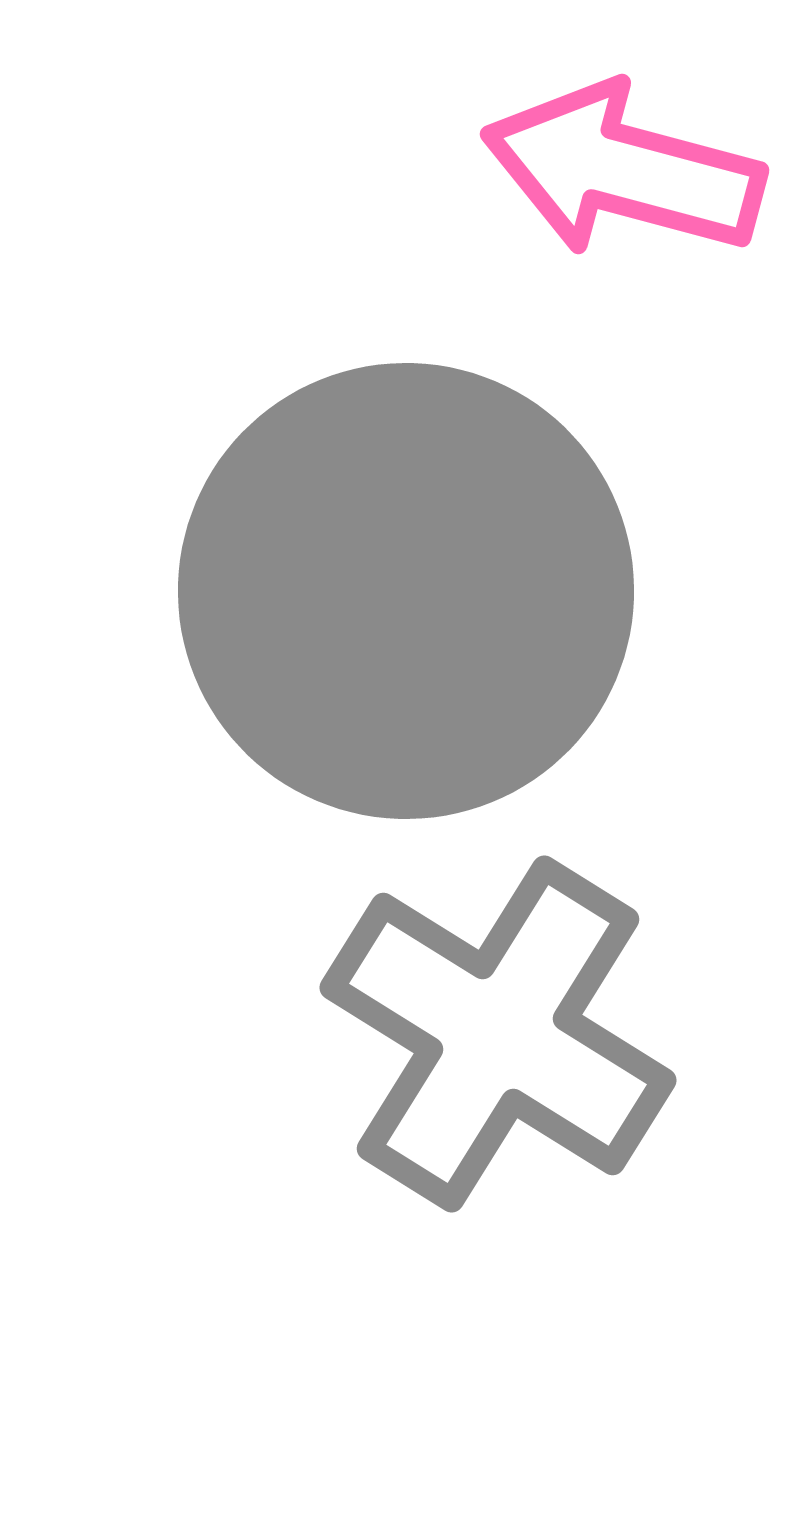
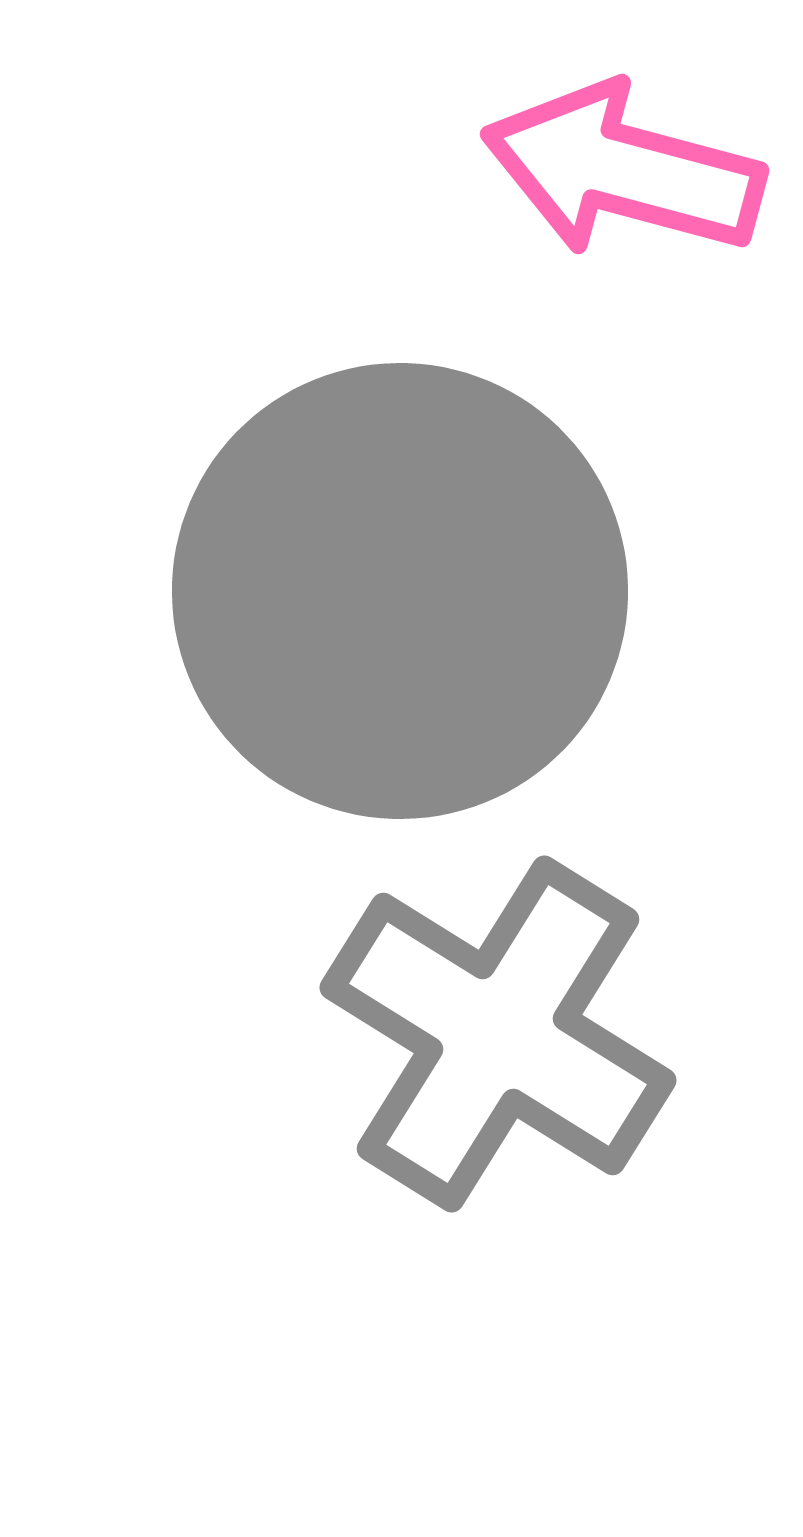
gray circle: moved 6 px left
